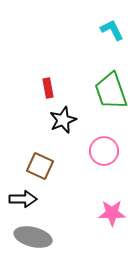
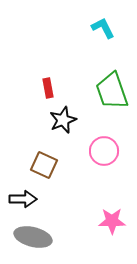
cyan L-shape: moved 9 px left, 2 px up
green trapezoid: moved 1 px right
brown square: moved 4 px right, 1 px up
pink star: moved 8 px down
